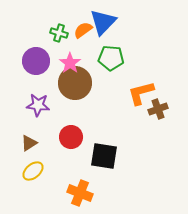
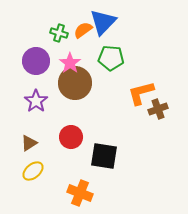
purple star: moved 2 px left, 4 px up; rotated 30 degrees clockwise
